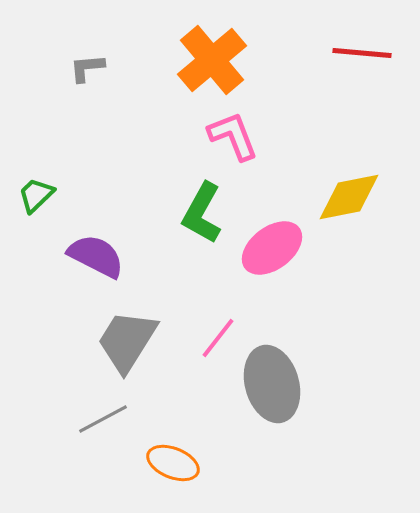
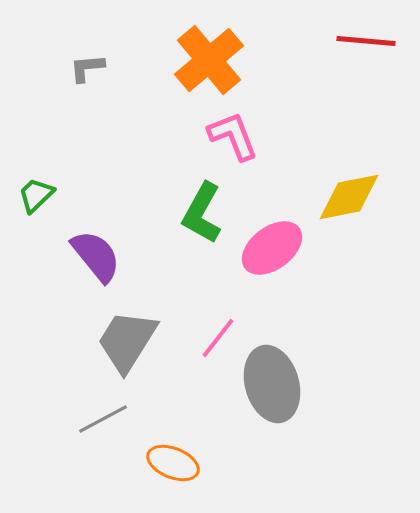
red line: moved 4 px right, 12 px up
orange cross: moved 3 px left
purple semicircle: rotated 24 degrees clockwise
